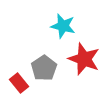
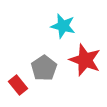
red star: moved 1 px right, 1 px down
red rectangle: moved 1 px left, 2 px down
